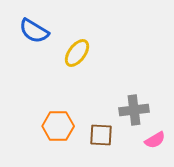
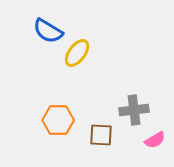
blue semicircle: moved 14 px right
orange hexagon: moved 6 px up
